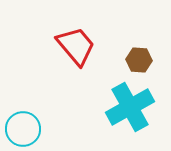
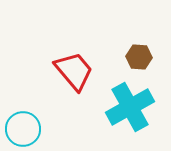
red trapezoid: moved 2 px left, 25 px down
brown hexagon: moved 3 px up
